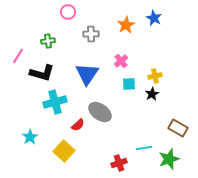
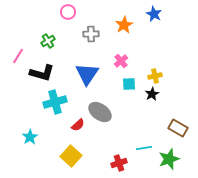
blue star: moved 4 px up
orange star: moved 2 px left
green cross: rotated 24 degrees counterclockwise
yellow square: moved 7 px right, 5 px down
